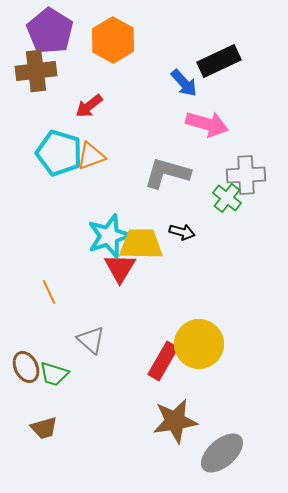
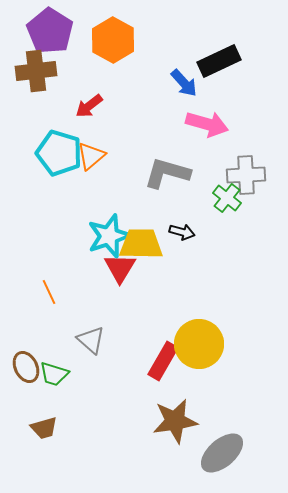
orange triangle: rotated 20 degrees counterclockwise
